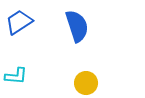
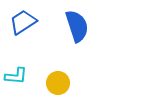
blue trapezoid: moved 4 px right
yellow circle: moved 28 px left
